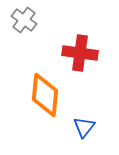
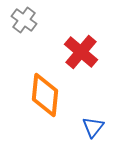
red cross: moved 1 px right, 1 px up; rotated 32 degrees clockwise
blue triangle: moved 9 px right
